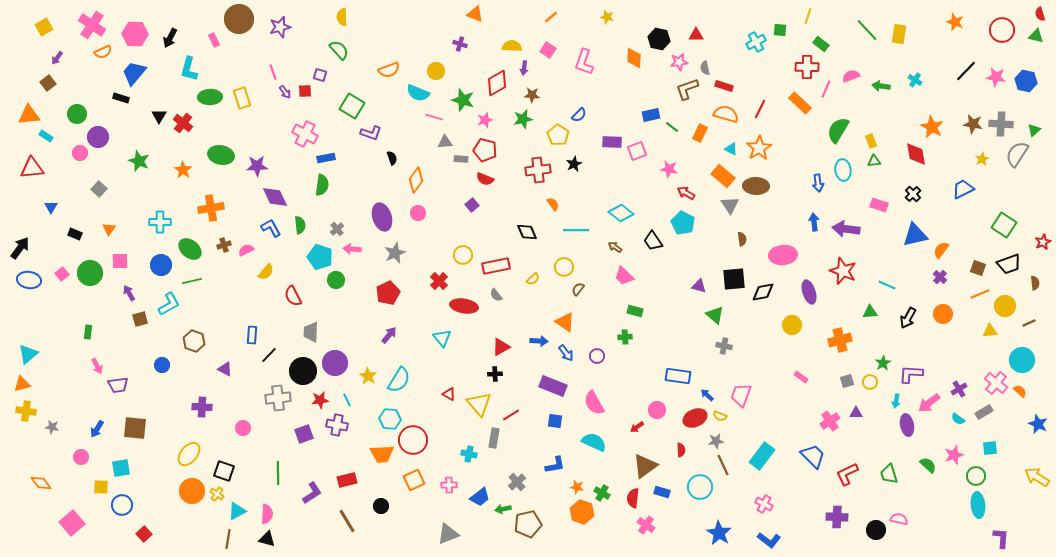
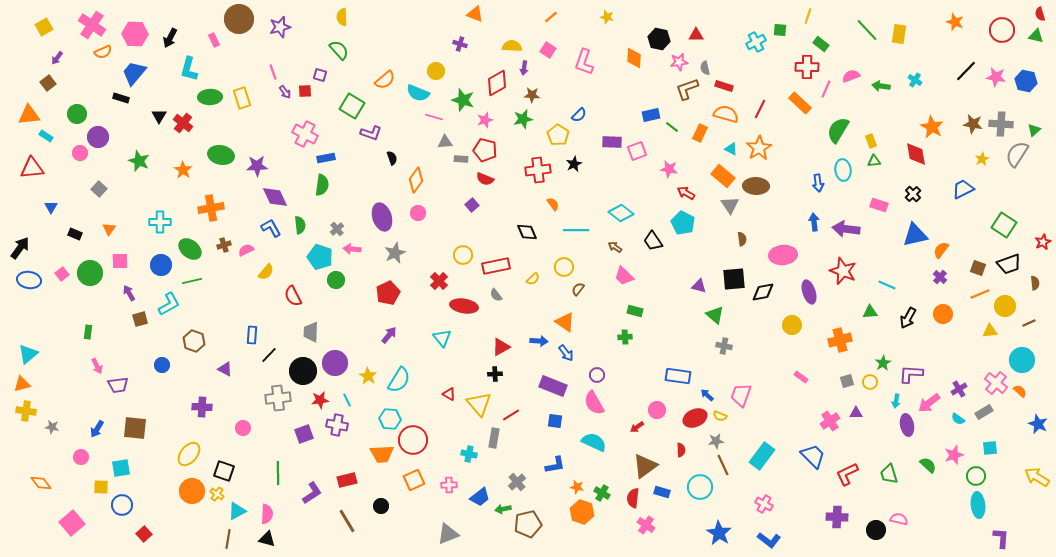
orange semicircle at (389, 70): moved 4 px left, 10 px down; rotated 20 degrees counterclockwise
purple circle at (597, 356): moved 19 px down
